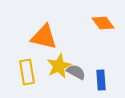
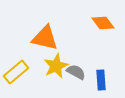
orange triangle: moved 1 px right, 1 px down
yellow star: moved 3 px left
yellow rectangle: moved 11 px left; rotated 60 degrees clockwise
